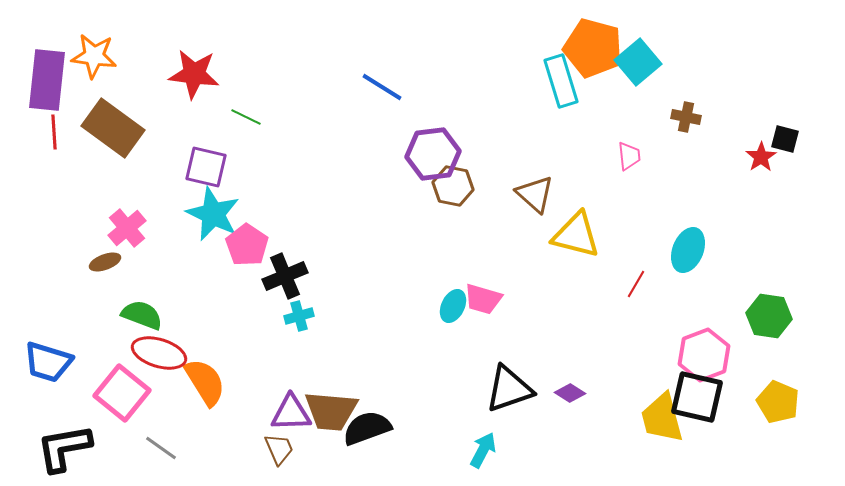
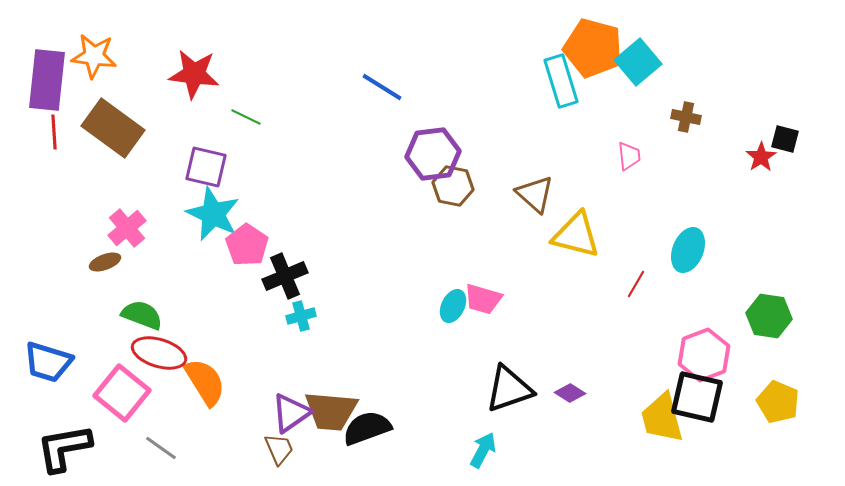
cyan cross at (299, 316): moved 2 px right
purple triangle at (291, 413): rotated 33 degrees counterclockwise
